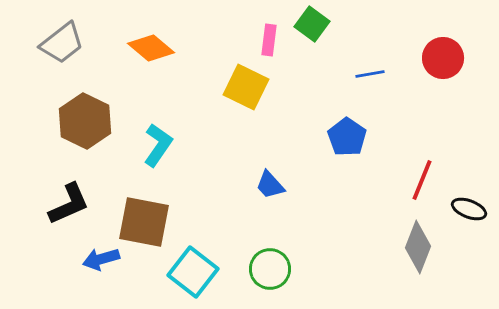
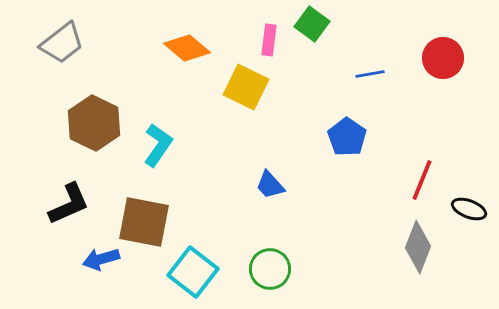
orange diamond: moved 36 px right
brown hexagon: moved 9 px right, 2 px down
